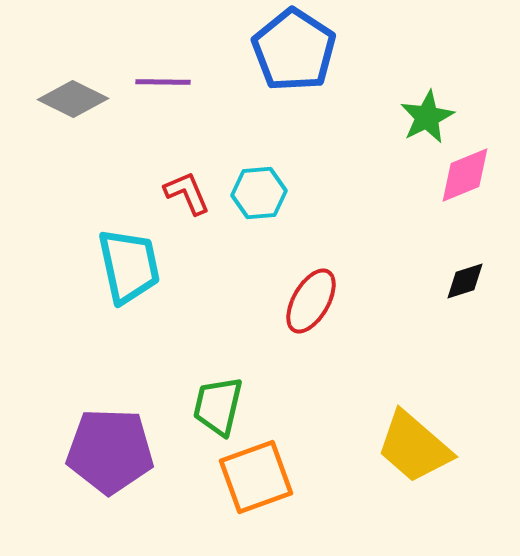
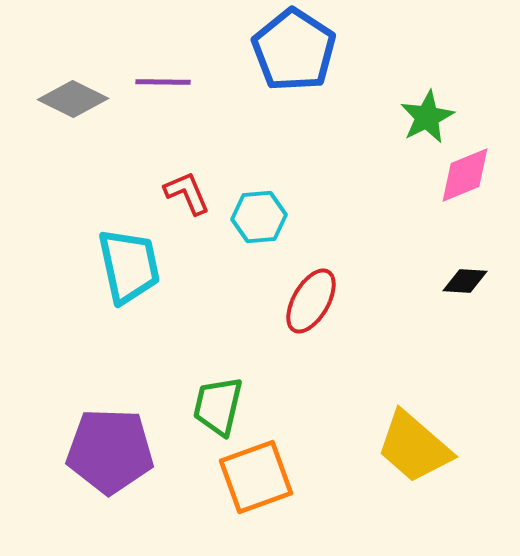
cyan hexagon: moved 24 px down
black diamond: rotated 21 degrees clockwise
